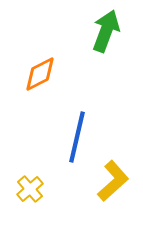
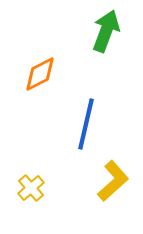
blue line: moved 9 px right, 13 px up
yellow cross: moved 1 px right, 1 px up
